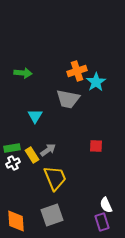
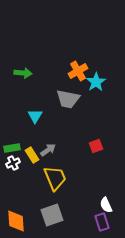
orange cross: moved 1 px right; rotated 12 degrees counterclockwise
red square: rotated 24 degrees counterclockwise
